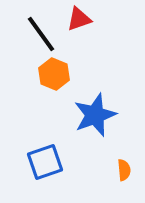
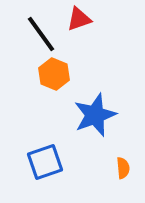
orange semicircle: moved 1 px left, 2 px up
